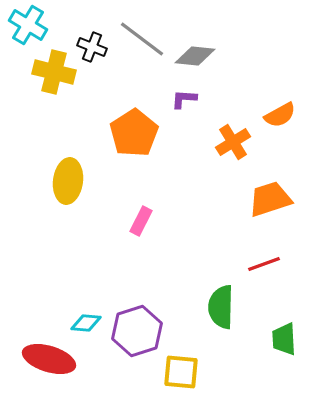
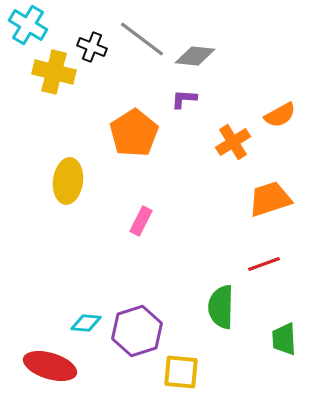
red ellipse: moved 1 px right, 7 px down
